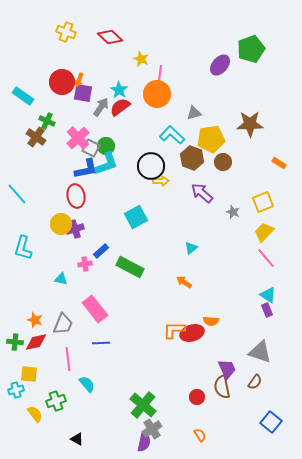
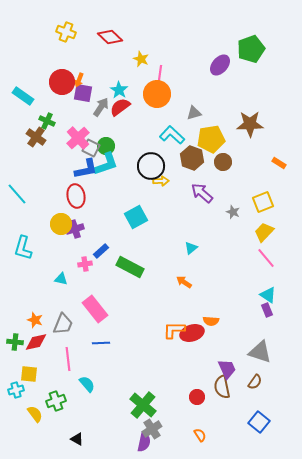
blue square at (271, 422): moved 12 px left
